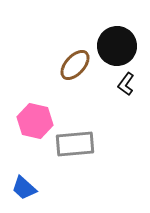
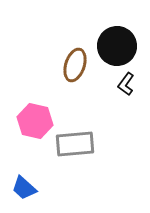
brown ellipse: rotated 24 degrees counterclockwise
